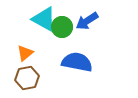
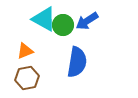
green circle: moved 1 px right, 2 px up
orange triangle: moved 2 px up; rotated 18 degrees clockwise
blue semicircle: rotated 88 degrees clockwise
